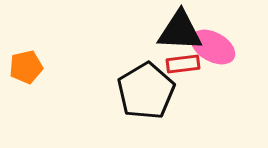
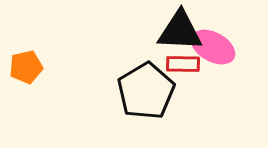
red rectangle: rotated 8 degrees clockwise
